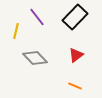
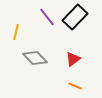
purple line: moved 10 px right
yellow line: moved 1 px down
red triangle: moved 3 px left, 4 px down
